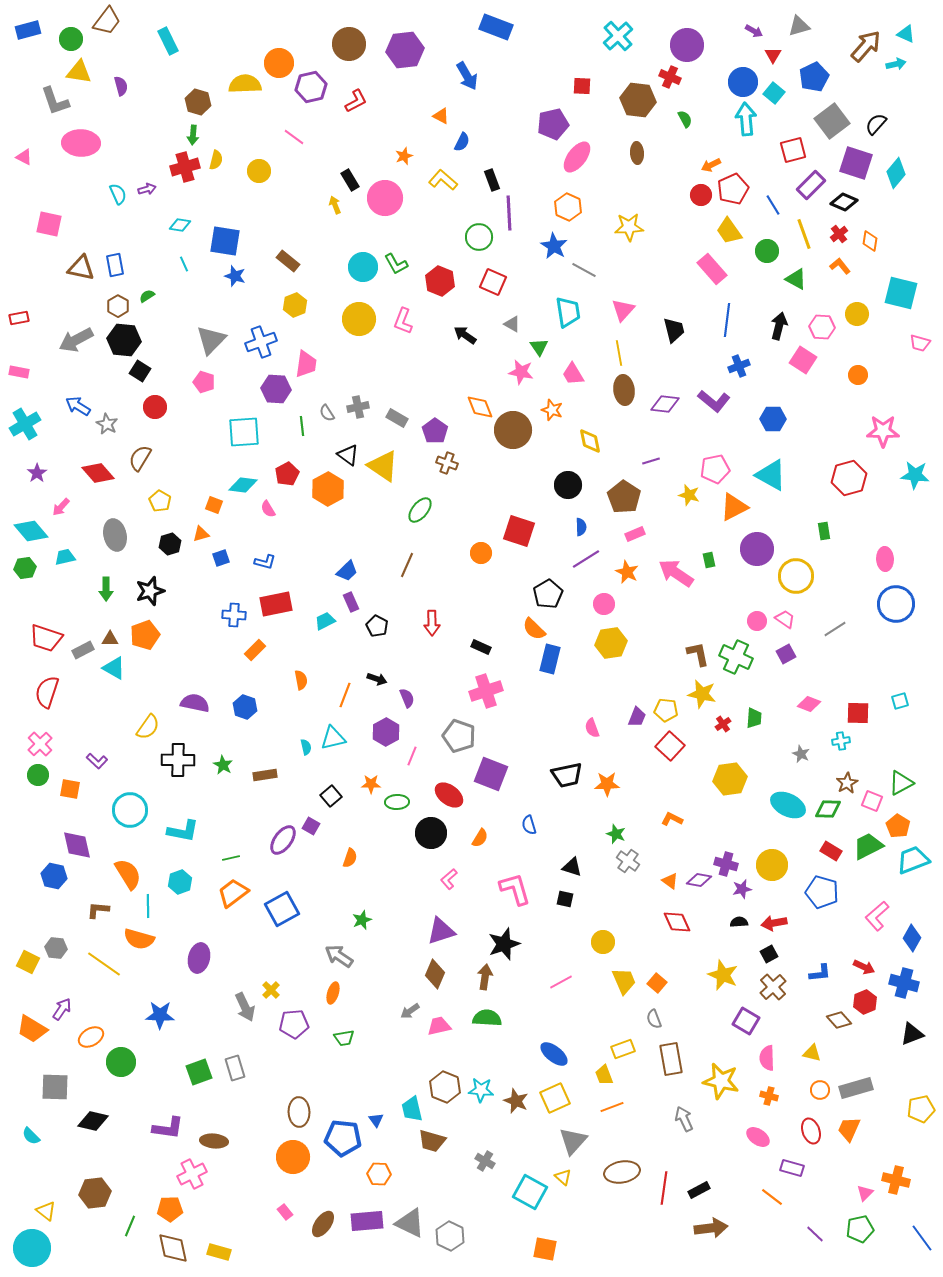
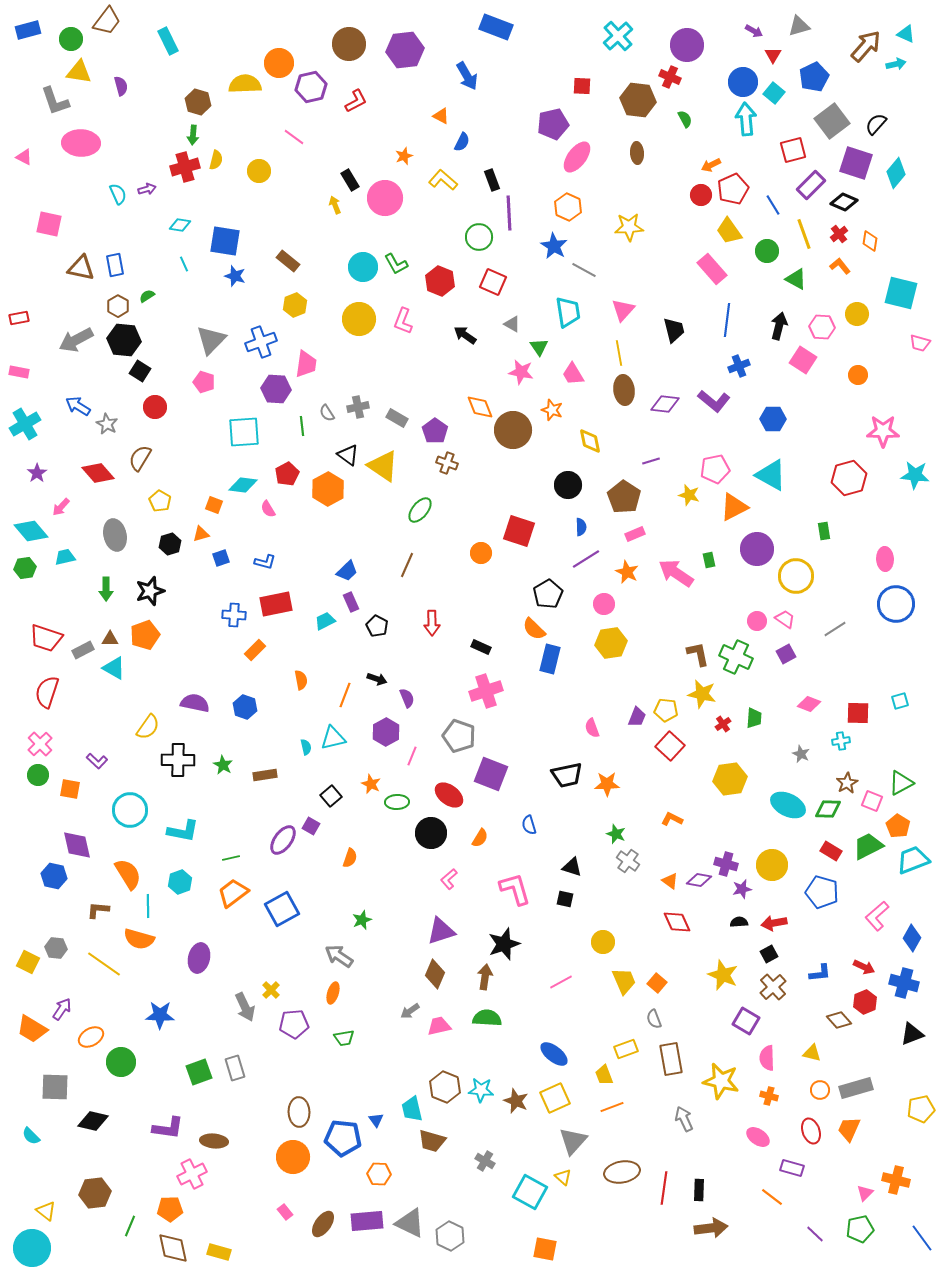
orange star at (371, 784): rotated 24 degrees clockwise
yellow rectangle at (623, 1049): moved 3 px right
black rectangle at (699, 1190): rotated 60 degrees counterclockwise
